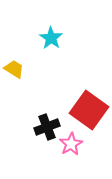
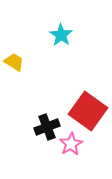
cyan star: moved 10 px right, 3 px up
yellow trapezoid: moved 7 px up
red square: moved 1 px left, 1 px down
